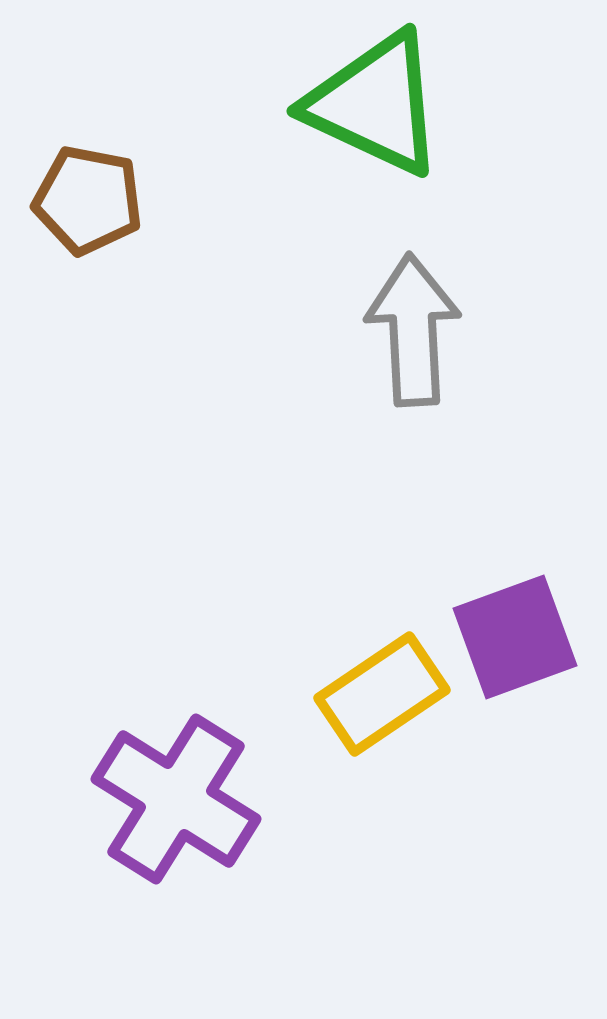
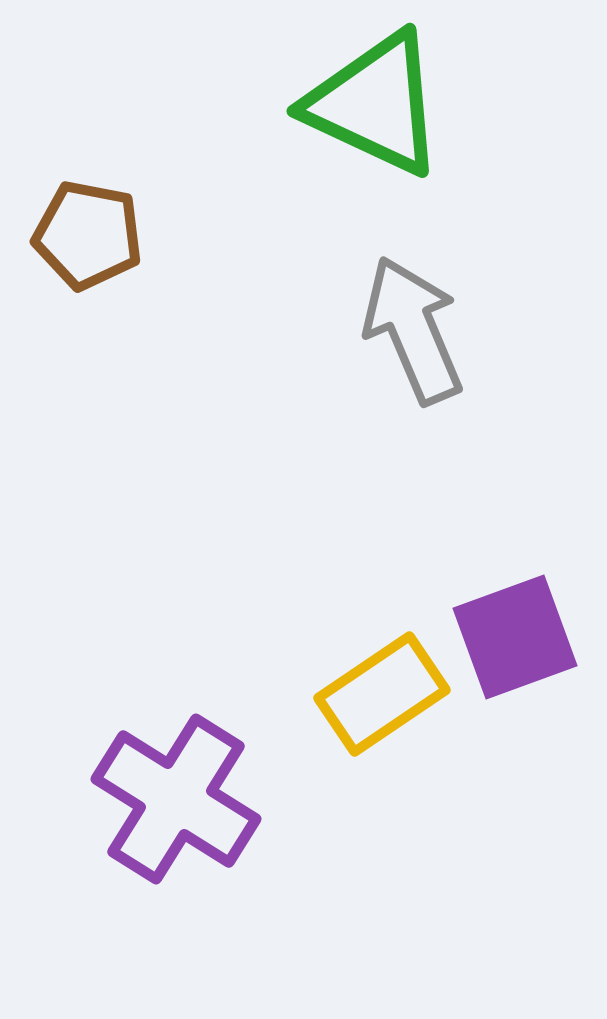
brown pentagon: moved 35 px down
gray arrow: rotated 20 degrees counterclockwise
